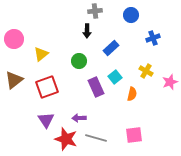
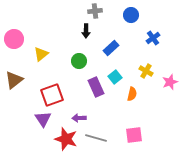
black arrow: moved 1 px left
blue cross: rotated 16 degrees counterclockwise
red square: moved 5 px right, 8 px down
purple triangle: moved 3 px left, 1 px up
